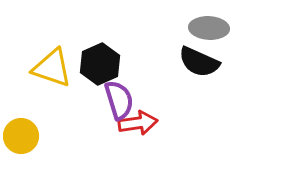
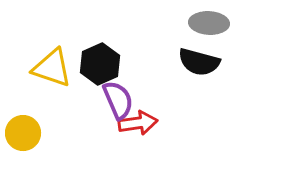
gray ellipse: moved 5 px up
black semicircle: rotated 9 degrees counterclockwise
purple semicircle: moved 1 px left; rotated 6 degrees counterclockwise
yellow circle: moved 2 px right, 3 px up
